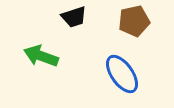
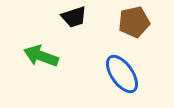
brown pentagon: moved 1 px down
